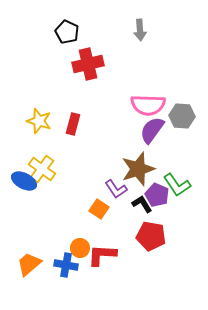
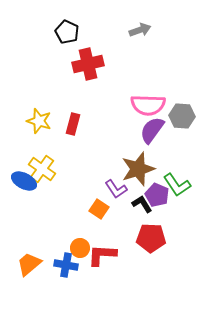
gray arrow: rotated 105 degrees counterclockwise
red pentagon: moved 2 px down; rotated 8 degrees counterclockwise
